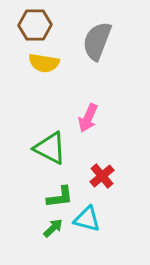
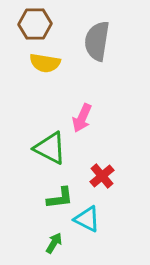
brown hexagon: moved 1 px up
gray semicircle: rotated 12 degrees counterclockwise
yellow semicircle: moved 1 px right
pink arrow: moved 6 px left
green L-shape: moved 1 px down
cyan triangle: rotated 12 degrees clockwise
green arrow: moved 1 px right, 15 px down; rotated 15 degrees counterclockwise
